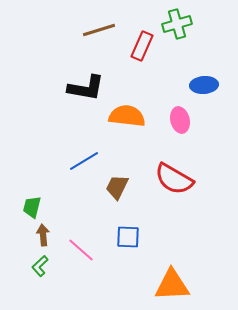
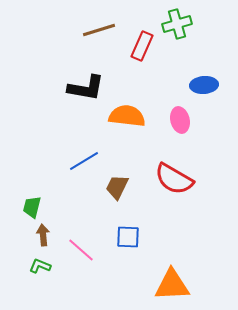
green L-shape: rotated 65 degrees clockwise
